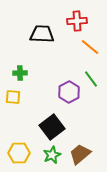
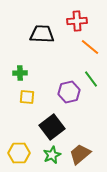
purple hexagon: rotated 15 degrees clockwise
yellow square: moved 14 px right
